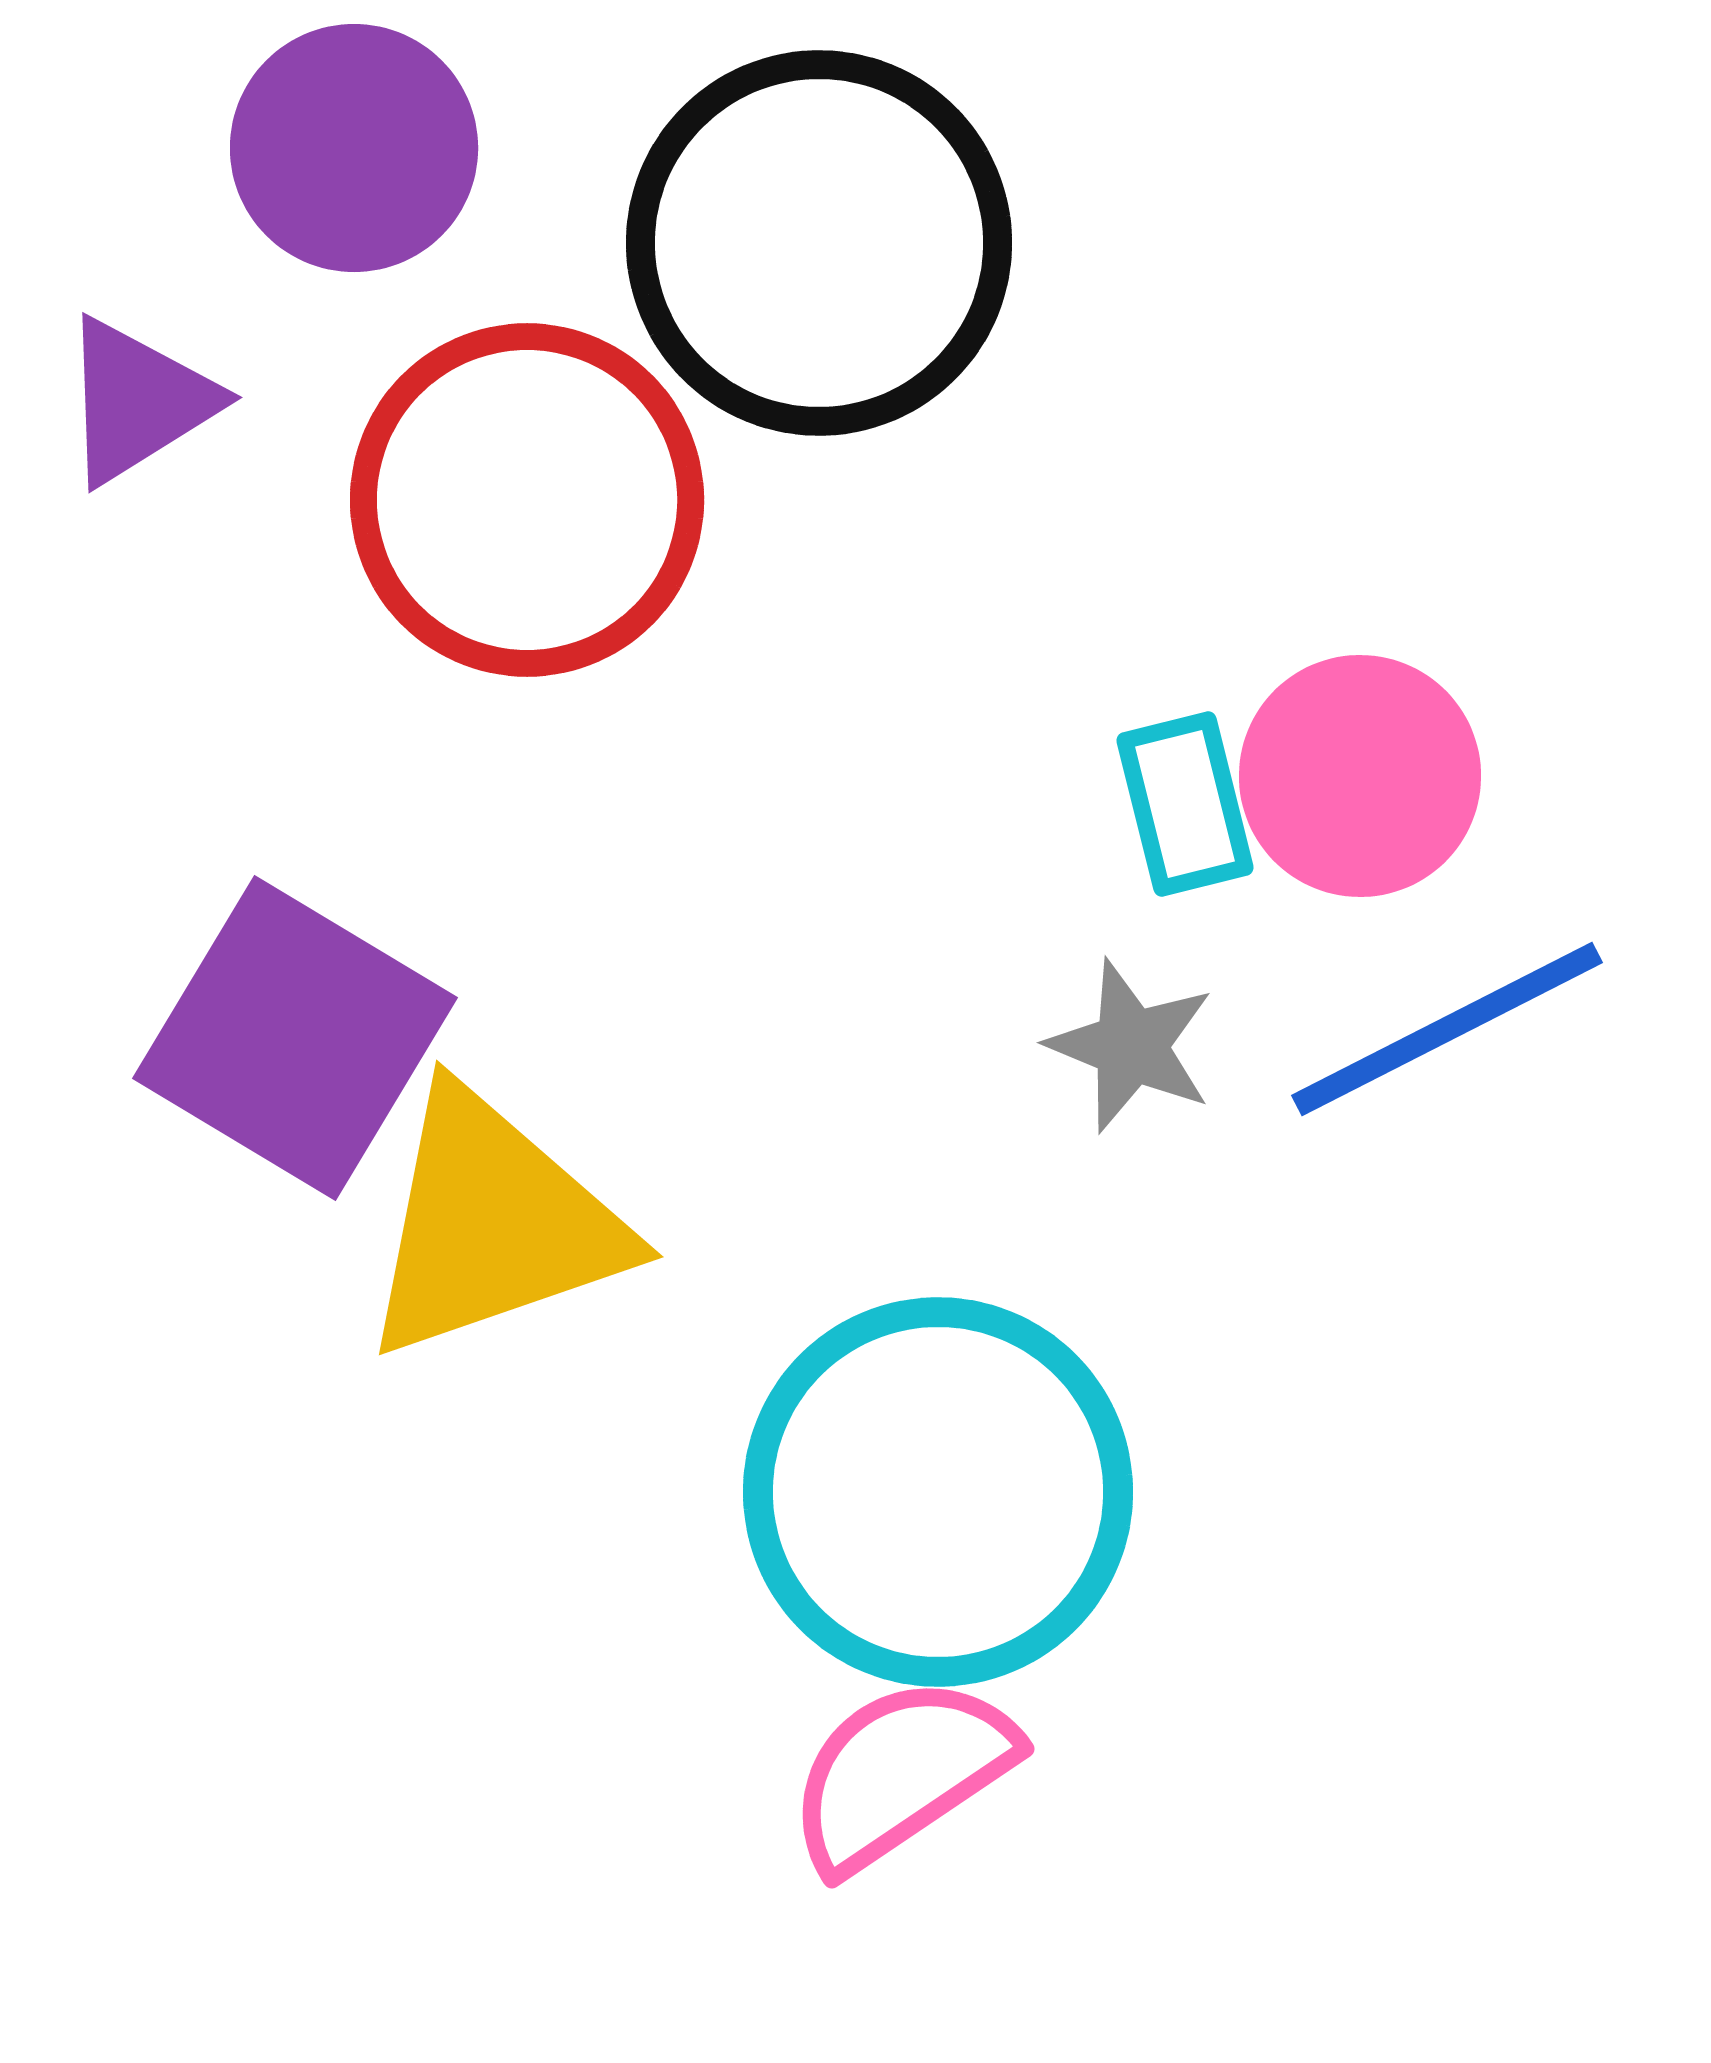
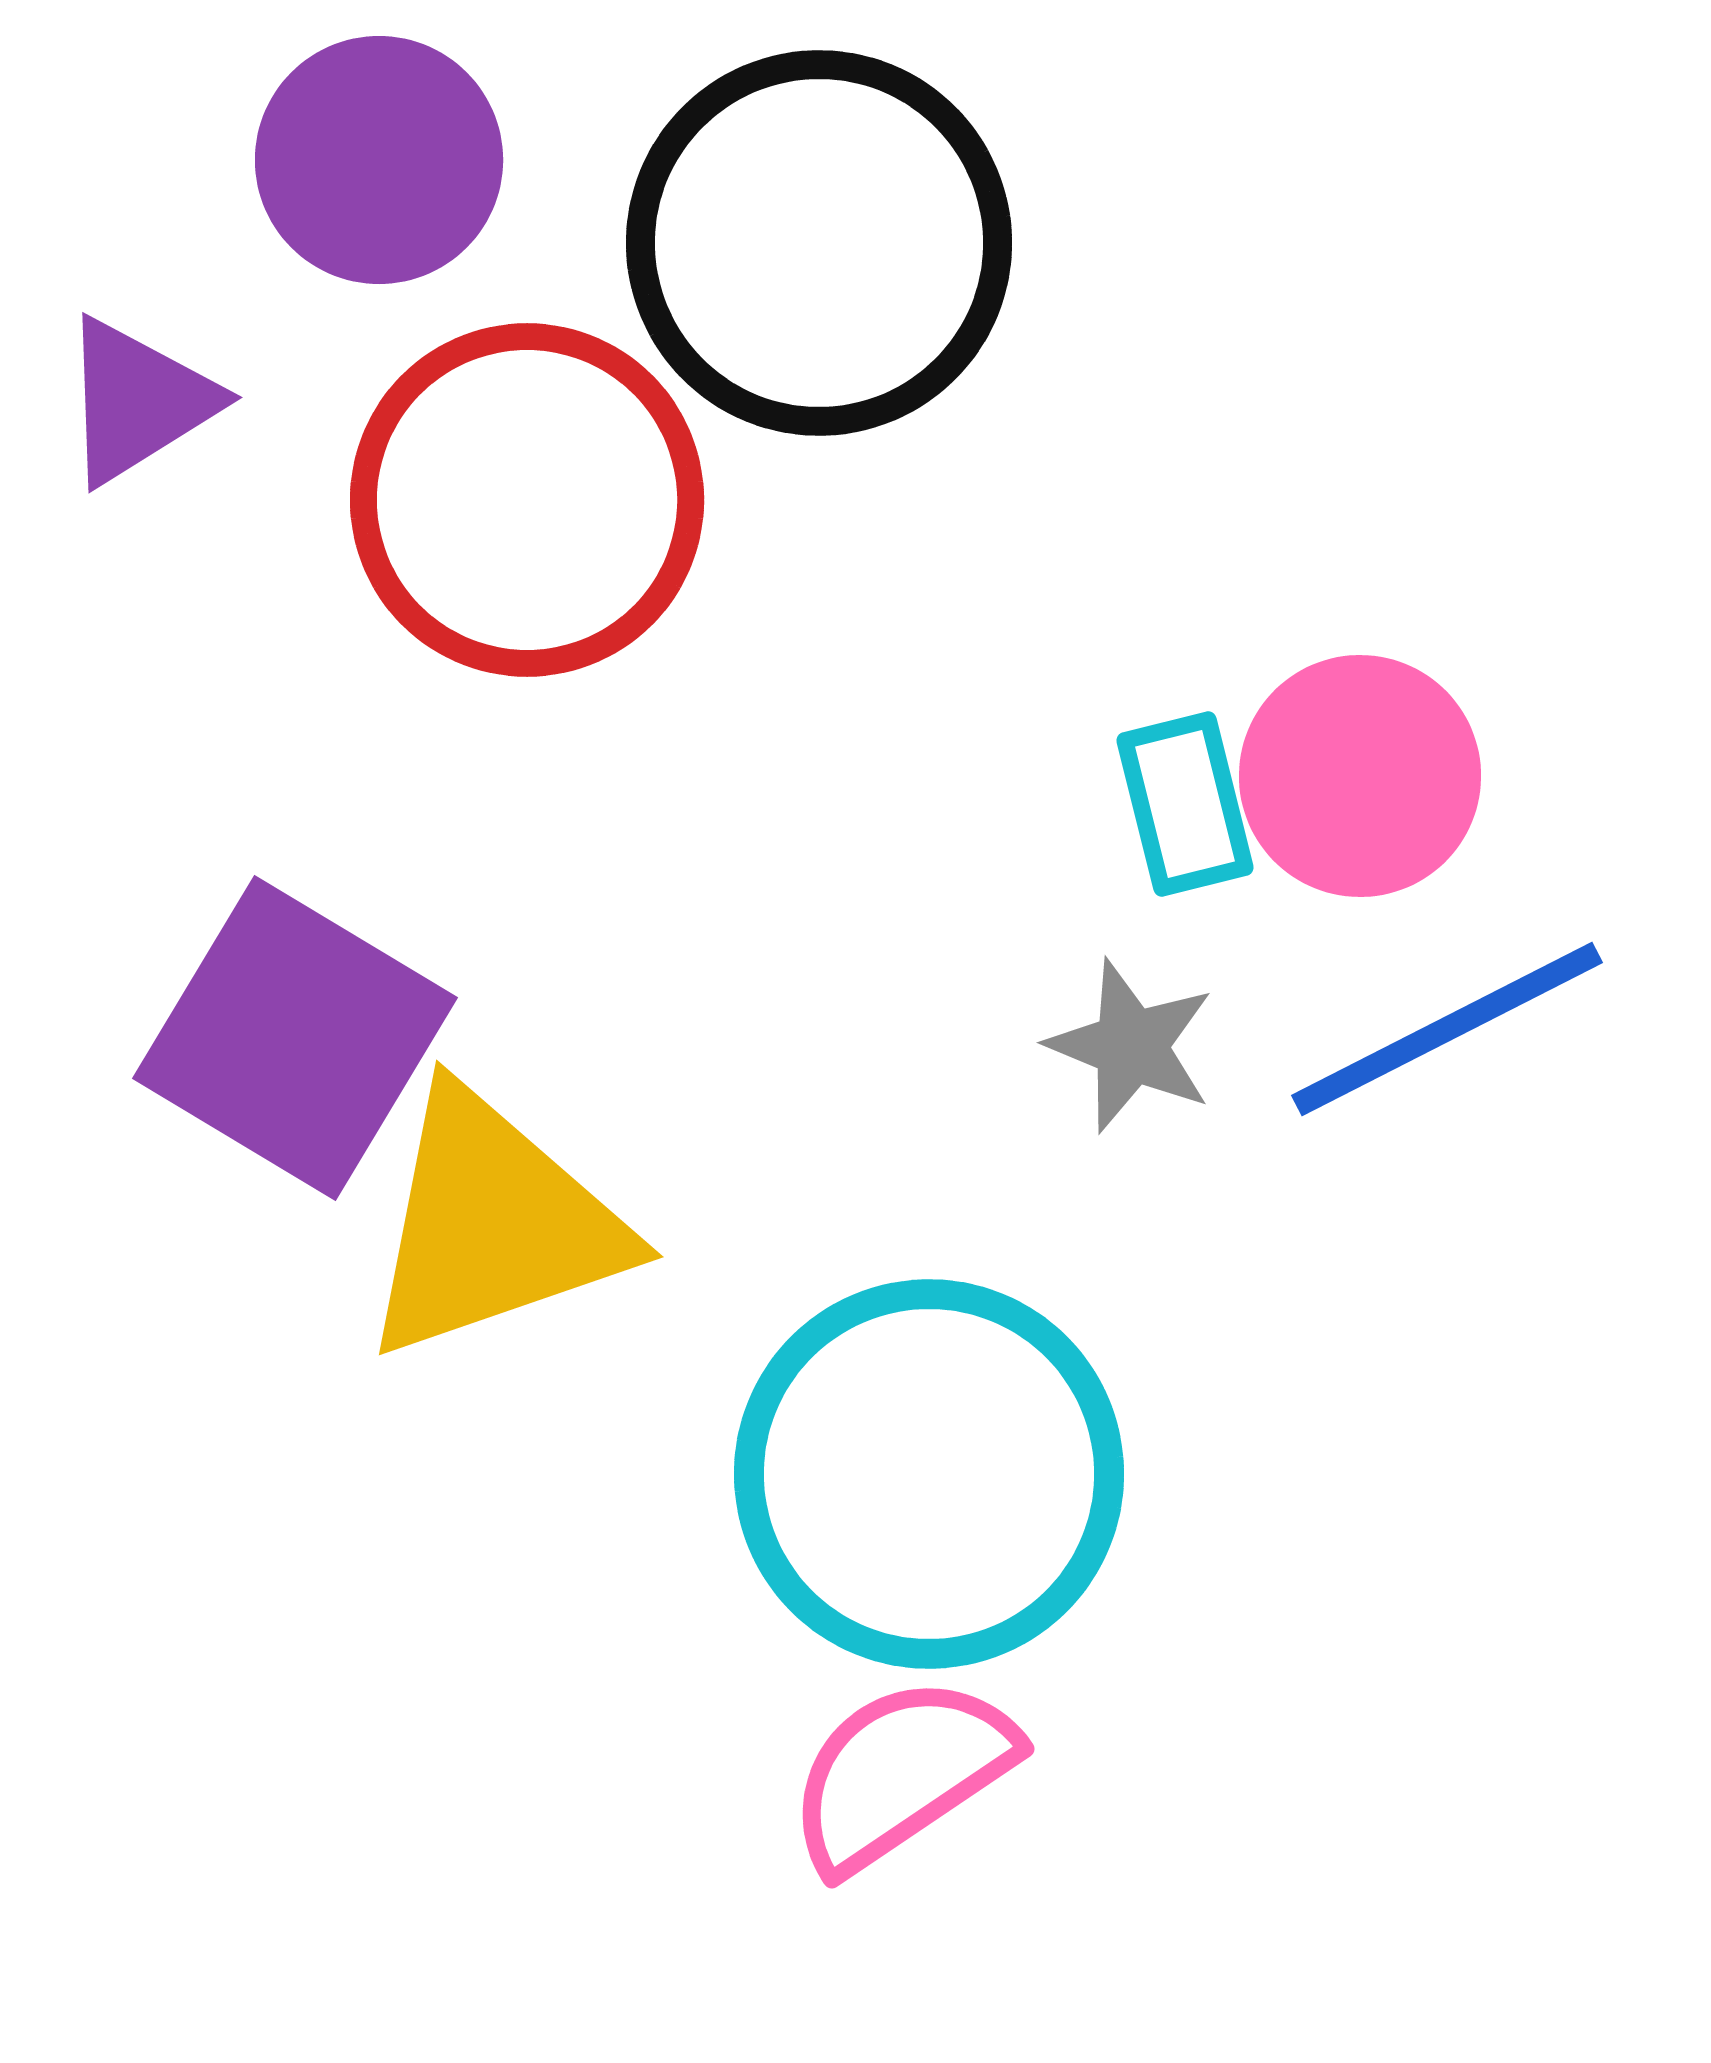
purple circle: moved 25 px right, 12 px down
cyan circle: moved 9 px left, 18 px up
